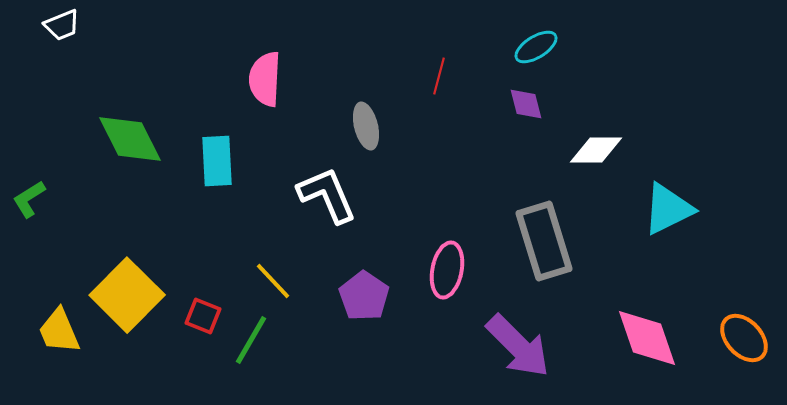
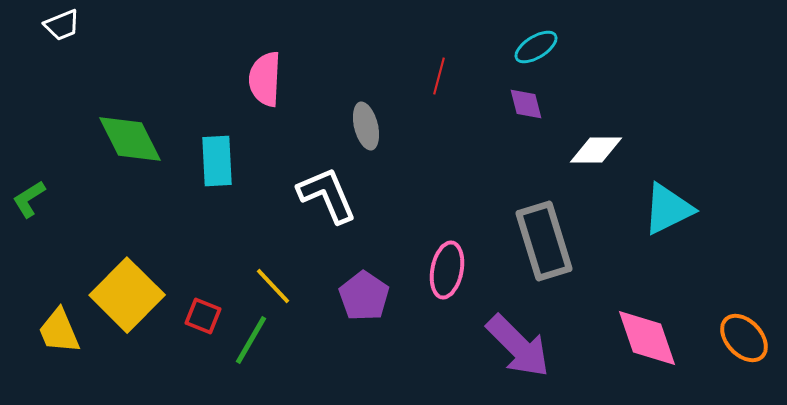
yellow line: moved 5 px down
